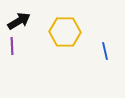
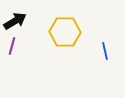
black arrow: moved 4 px left
purple line: rotated 18 degrees clockwise
